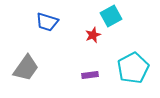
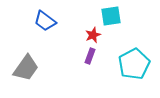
cyan square: rotated 20 degrees clockwise
blue trapezoid: moved 2 px left, 1 px up; rotated 20 degrees clockwise
cyan pentagon: moved 1 px right, 4 px up
purple rectangle: moved 19 px up; rotated 63 degrees counterclockwise
